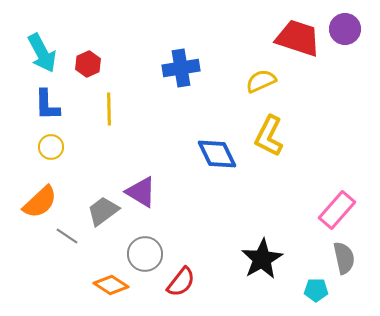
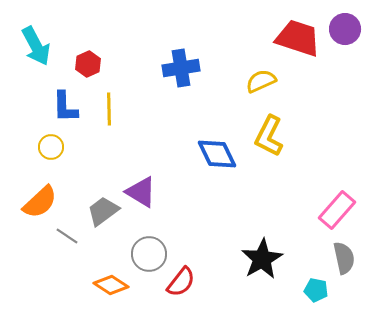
cyan arrow: moved 6 px left, 7 px up
blue L-shape: moved 18 px right, 2 px down
gray circle: moved 4 px right
cyan pentagon: rotated 10 degrees clockwise
